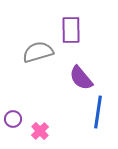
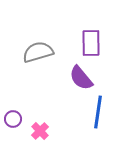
purple rectangle: moved 20 px right, 13 px down
